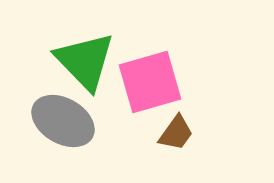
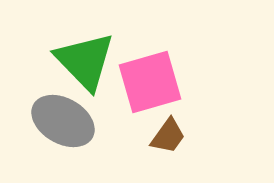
brown trapezoid: moved 8 px left, 3 px down
